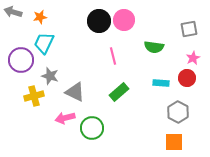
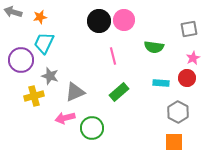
gray triangle: rotated 50 degrees counterclockwise
